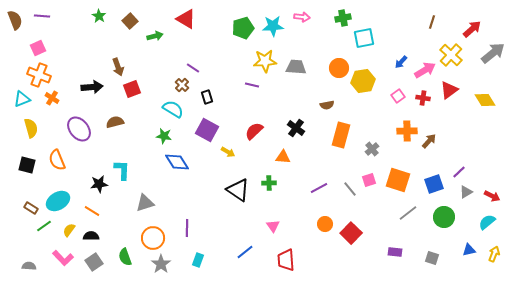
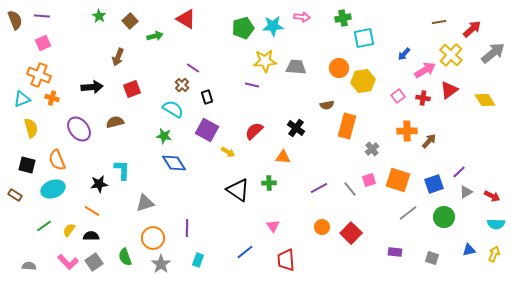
brown line at (432, 22): moved 7 px right; rotated 64 degrees clockwise
pink square at (38, 48): moved 5 px right, 5 px up
blue arrow at (401, 62): moved 3 px right, 8 px up
brown arrow at (118, 67): moved 10 px up; rotated 42 degrees clockwise
orange cross at (52, 98): rotated 16 degrees counterclockwise
orange rectangle at (341, 135): moved 6 px right, 9 px up
blue diamond at (177, 162): moved 3 px left, 1 px down
cyan ellipse at (58, 201): moved 5 px left, 12 px up; rotated 10 degrees clockwise
brown rectangle at (31, 208): moved 16 px left, 13 px up
cyan semicircle at (487, 222): moved 9 px right, 2 px down; rotated 138 degrees counterclockwise
orange circle at (325, 224): moved 3 px left, 3 px down
pink L-shape at (63, 258): moved 5 px right, 4 px down
